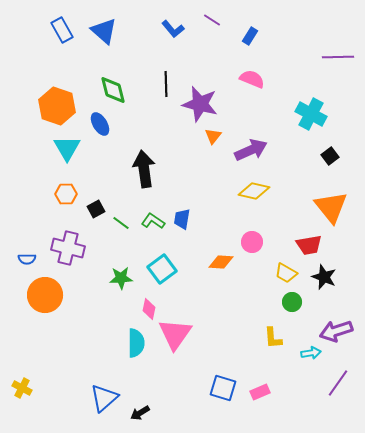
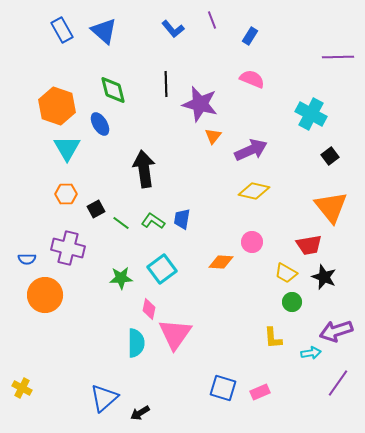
purple line at (212, 20): rotated 36 degrees clockwise
